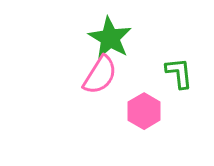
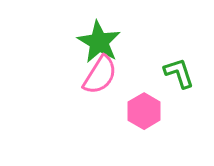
green star: moved 11 px left, 4 px down
green L-shape: rotated 12 degrees counterclockwise
